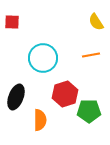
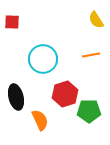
yellow semicircle: moved 2 px up
cyan circle: moved 1 px down
black ellipse: rotated 35 degrees counterclockwise
orange semicircle: rotated 25 degrees counterclockwise
